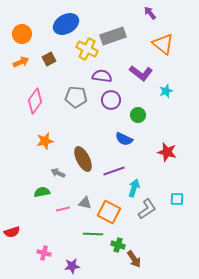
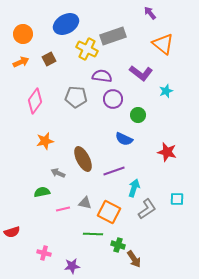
orange circle: moved 1 px right
purple circle: moved 2 px right, 1 px up
